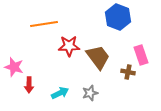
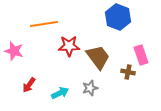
pink star: moved 16 px up
red arrow: rotated 35 degrees clockwise
gray star: moved 5 px up
